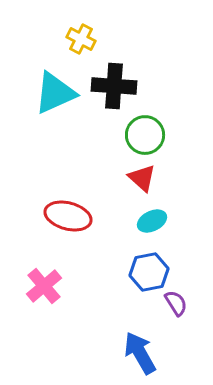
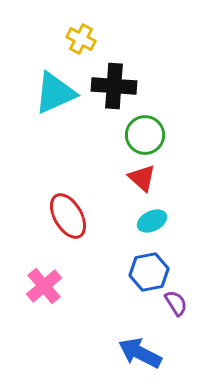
red ellipse: rotated 45 degrees clockwise
blue arrow: rotated 33 degrees counterclockwise
